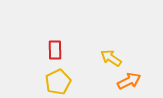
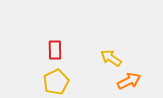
yellow pentagon: moved 2 px left
